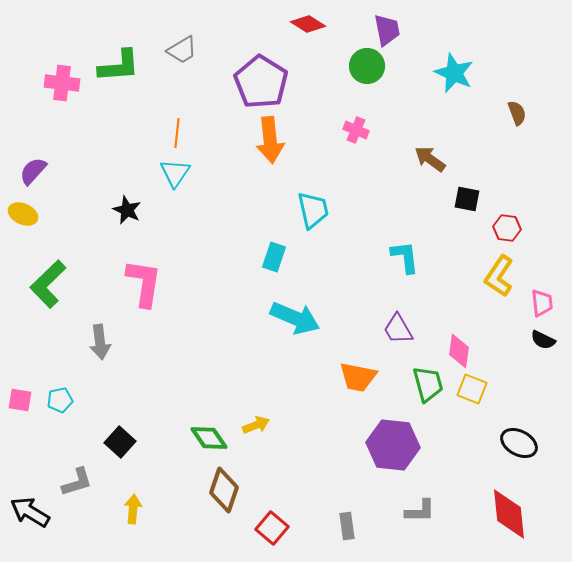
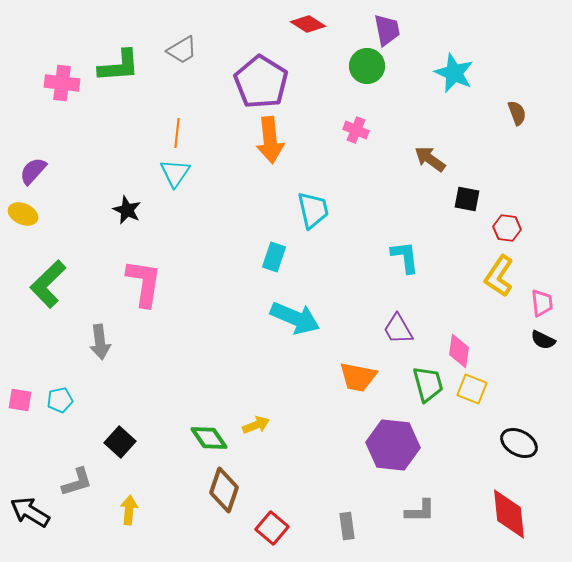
yellow arrow at (133, 509): moved 4 px left, 1 px down
